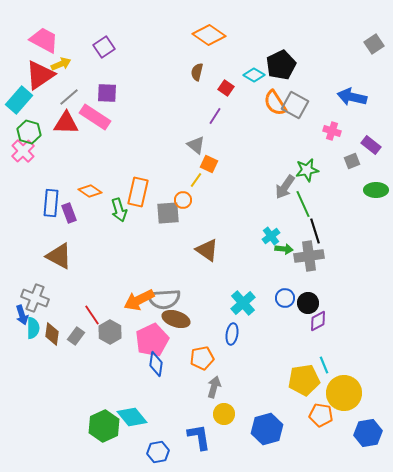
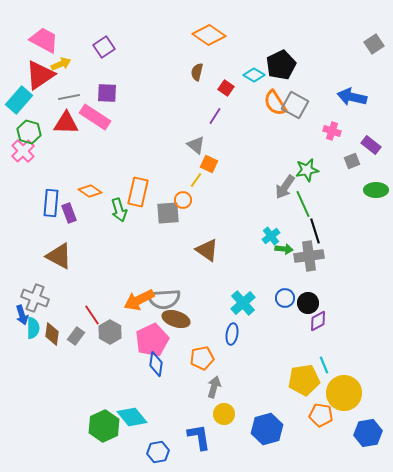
gray line at (69, 97): rotated 30 degrees clockwise
